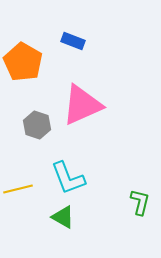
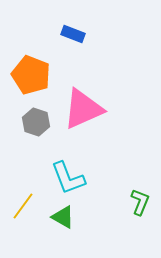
blue rectangle: moved 7 px up
orange pentagon: moved 8 px right, 13 px down; rotated 9 degrees counterclockwise
pink triangle: moved 1 px right, 4 px down
gray hexagon: moved 1 px left, 3 px up
yellow line: moved 5 px right, 17 px down; rotated 40 degrees counterclockwise
green L-shape: rotated 8 degrees clockwise
